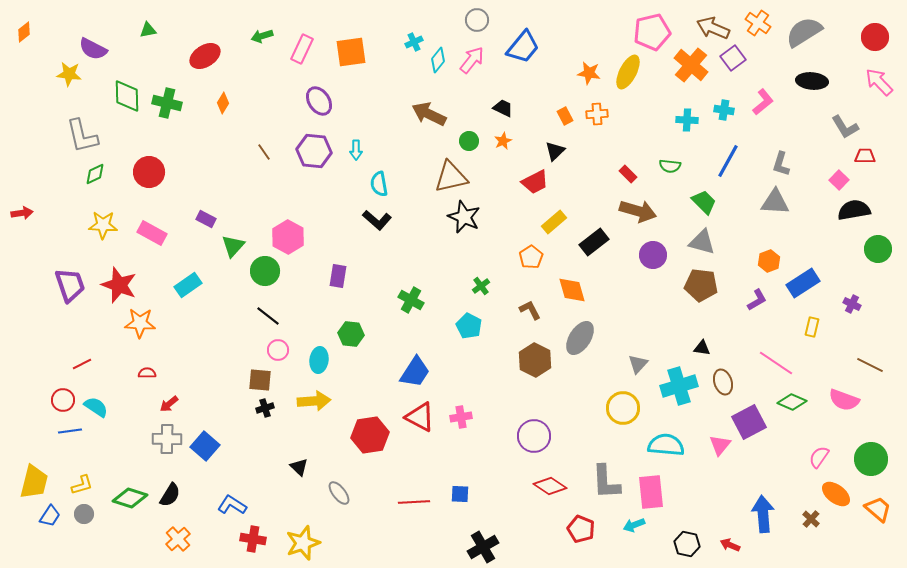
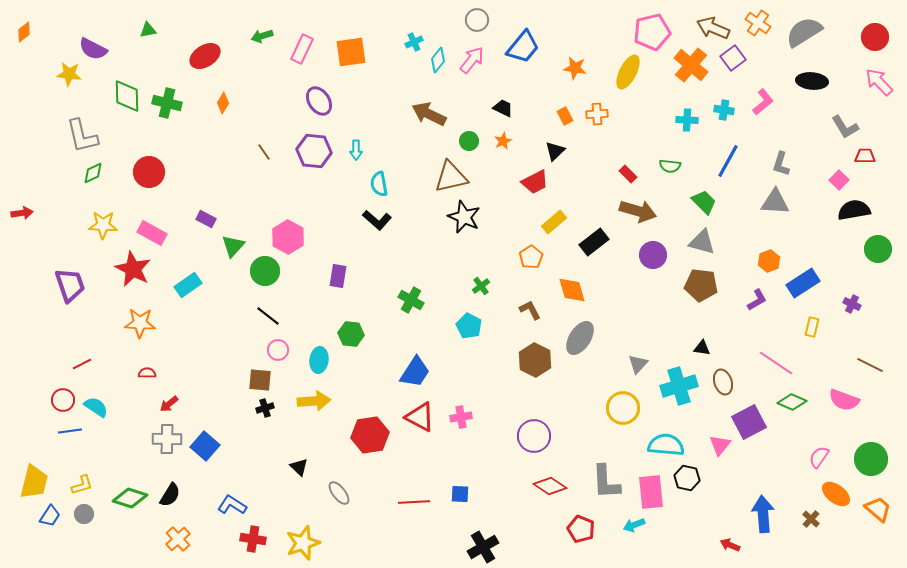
orange star at (589, 73): moved 14 px left, 5 px up
green diamond at (95, 174): moved 2 px left, 1 px up
red star at (119, 285): moved 14 px right, 16 px up; rotated 6 degrees clockwise
black hexagon at (687, 544): moved 66 px up
